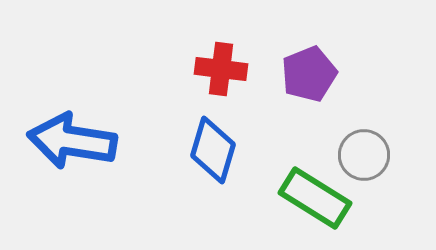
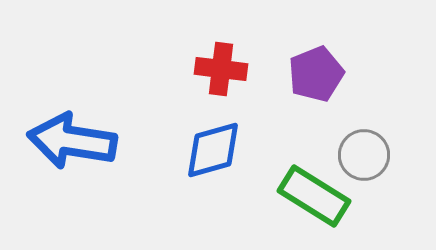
purple pentagon: moved 7 px right
blue diamond: rotated 58 degrees clockwise
green rectangle: moved 1 px left, 2 px up
